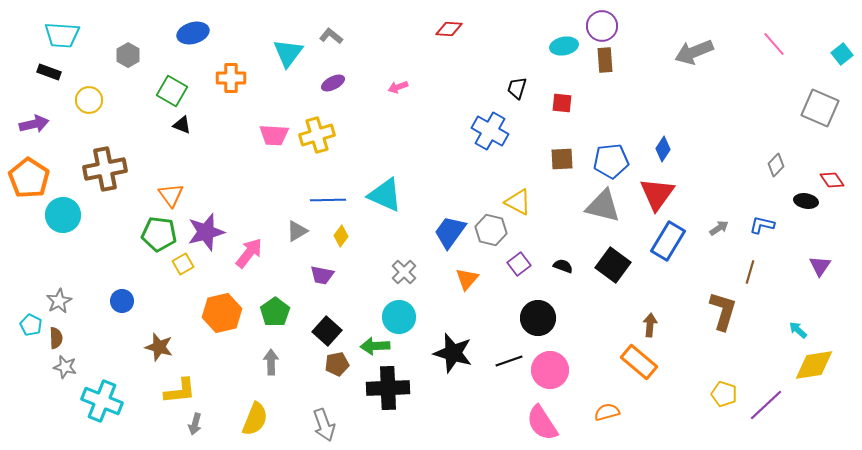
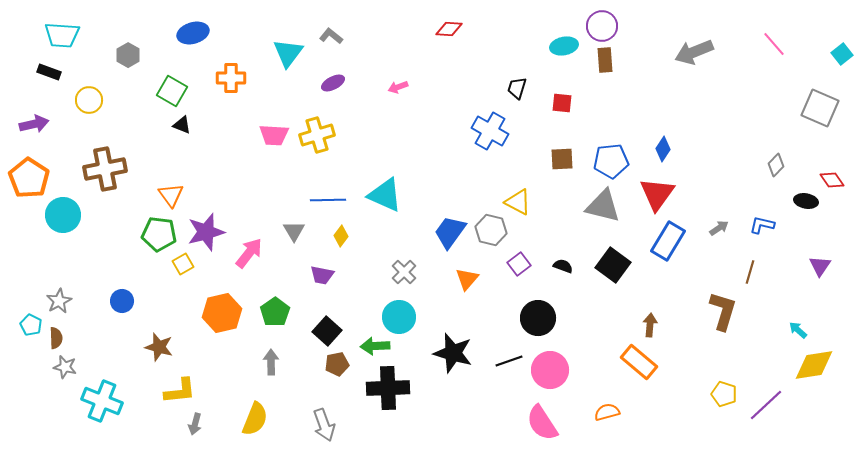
gray triangle at (297, 231): moved 3 px left; rotated 30 degrees counterclockwise
